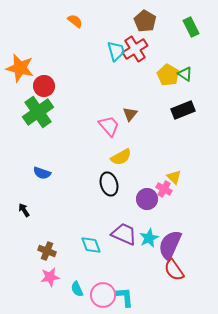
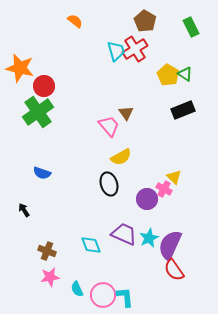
brown triangle: moved 4 px left, 1 px up; rotated 14 degrees counterclockwise
